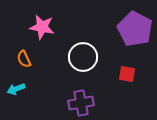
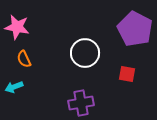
pink star: moved 25 px left
white circle: moved 2 px right, 4 px up
cyan arrow: moved 2 px left, 2 px up
